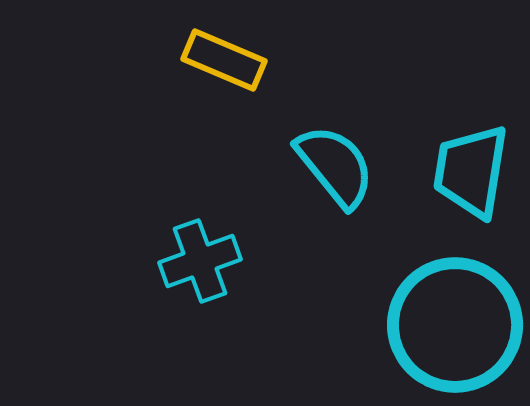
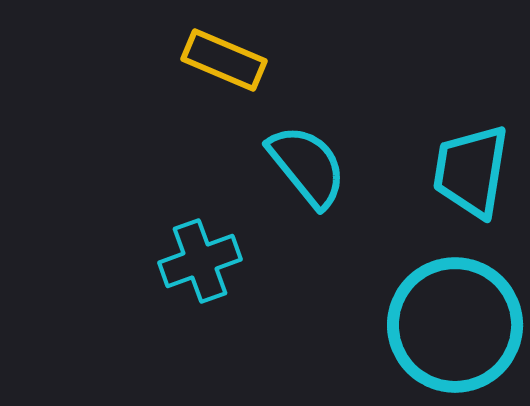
cyan semicircle: moved 28 px left
